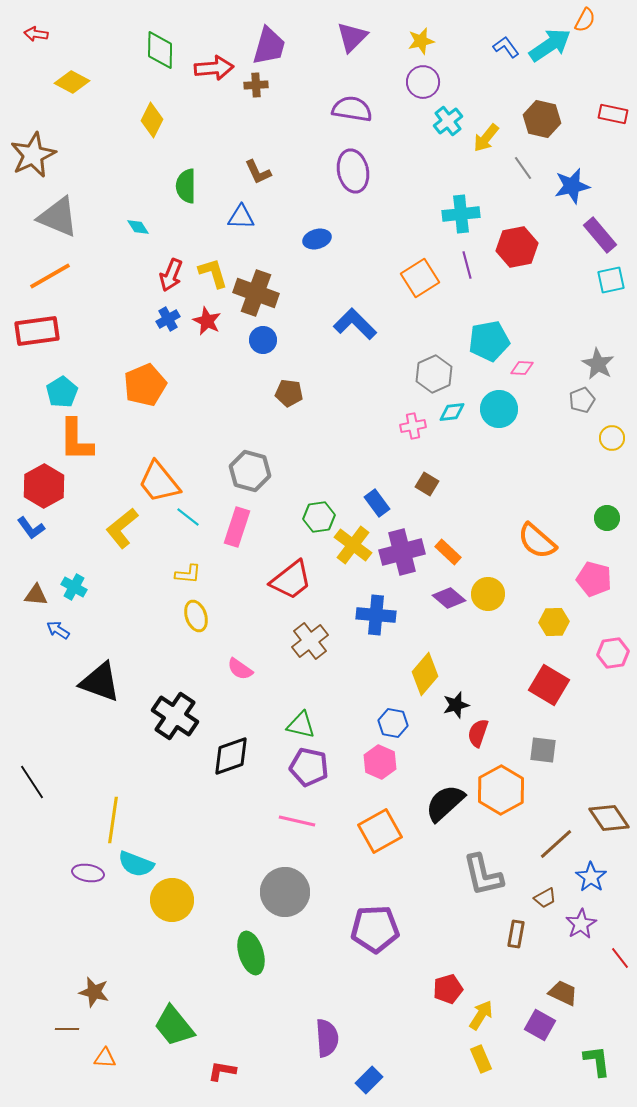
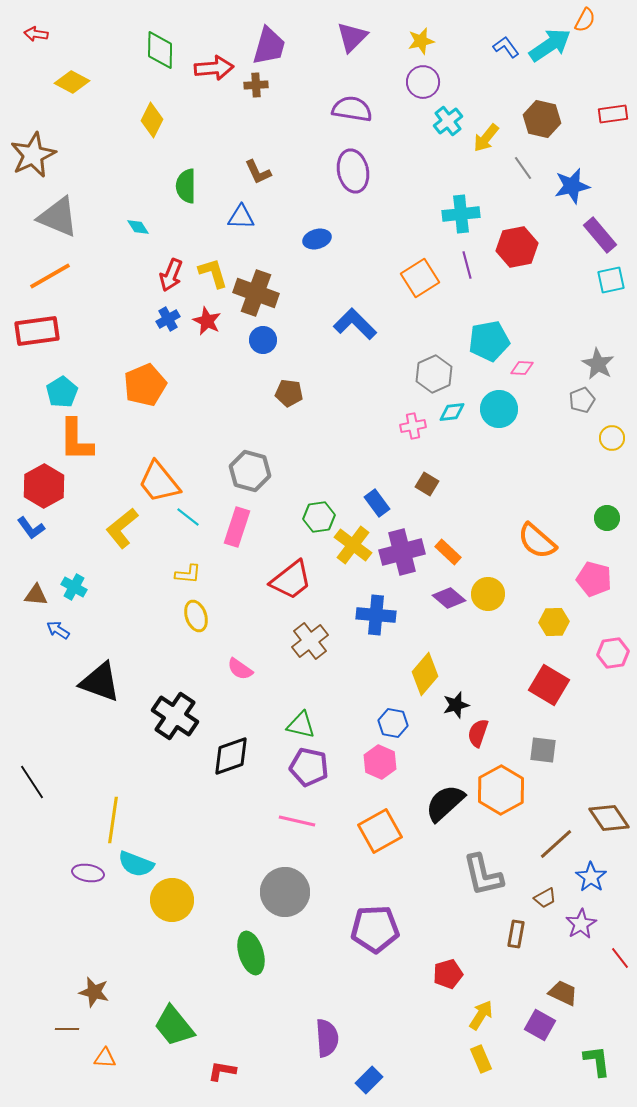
red rectangle at (613, 114): rotated 20 degrees counterclockwise
red pentagon at (448, 989): moved 15 px up
